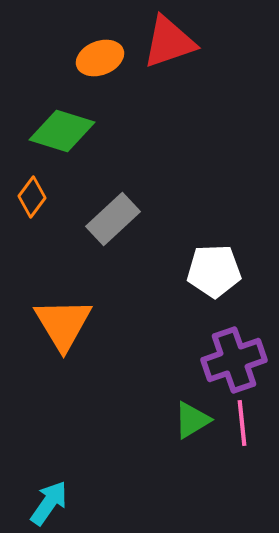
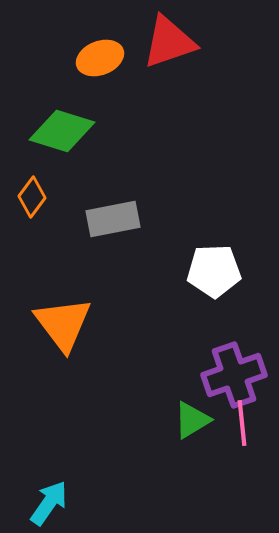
gray rectangle: rotated 32 degrees clockwise
orange triangle: rotated 6 degrees counterclockwise
purple cross: moved 15 px down
